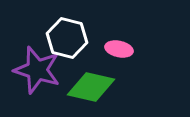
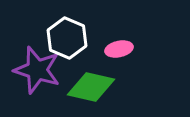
white hexagon: rotated 9 degrees clockwise
pink ellipse: rotated 24 degrees counterclockwise
